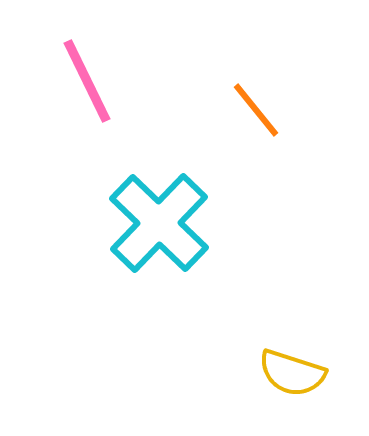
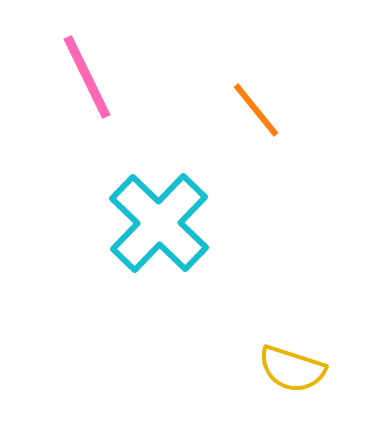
pink line: moved 4 px up
yellow semicircle: moved 4 px up
